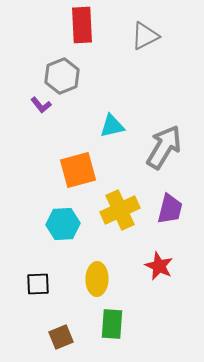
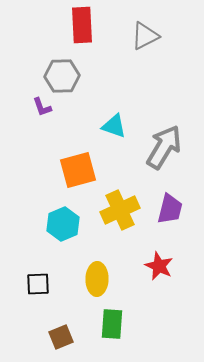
gray hexagon: rotated 20 degrees clockwise
purple L-shape: moved 1 px right, 2 px down; rotated 20 degrees clockwise
cyan triangle: moved 2 px right; rotated 32 degrees clockwise
cyan hexagon: rotated 20 degrees counterclockwise
